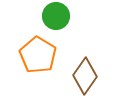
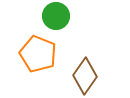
orange pentagon: moved 1 px up; rotated 9 degrees counterclockwise
